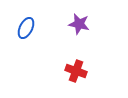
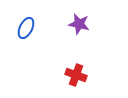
red cross: moved 4 px down
